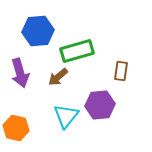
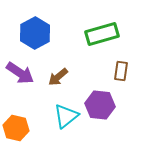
blue hexagon: moved 3 px left, 2 px down; rotated 24 degrees counterclockwise
green rectangle: moved 25 px right, 17 px up
purple arrow: rotated 40 degrees counterclockwise
purple hexagon: rotated 12 degrees clockwise
cyan triangle: rotated 12 degrees clockwise
